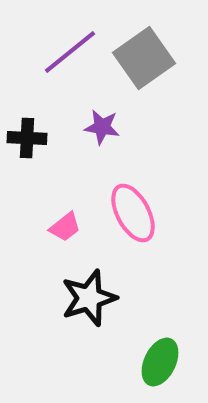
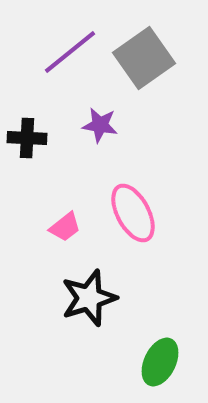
purple star: moved 2 px left, 2 px up
